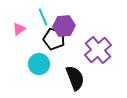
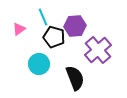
purple hexagon: moved 11 px right
black pentagon: moved 2 px up
